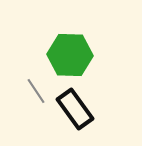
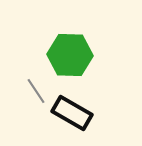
black rectangle: moved 3 px left, 4 px down; rotated 24 degrees counterclockwise
